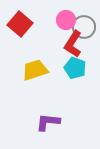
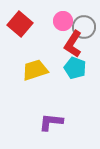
pink circle: moved 3 px left, 1 px down
purple L-shape: moved 3 px right
